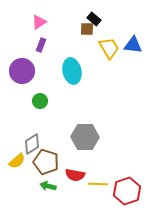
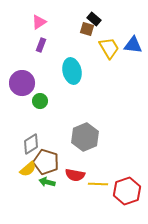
brown square: rotated 16 degrees clockwise
purple circle: moved 12 px down
gray hexagon: rotated 24 degrees counterclockwise
gray diamond: moved 1 px left
yellow semicircle: moved 11 px right, 8 px down
green arrow: moved 1 px left, 4 px up
